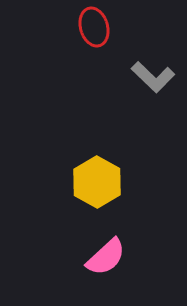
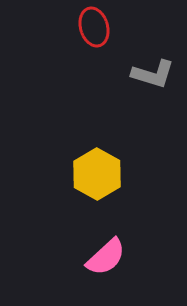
gray L-shape: moved 3 px up; rotated 27 degrees counterclockwise
yellow hexagon: moved 8 px up
